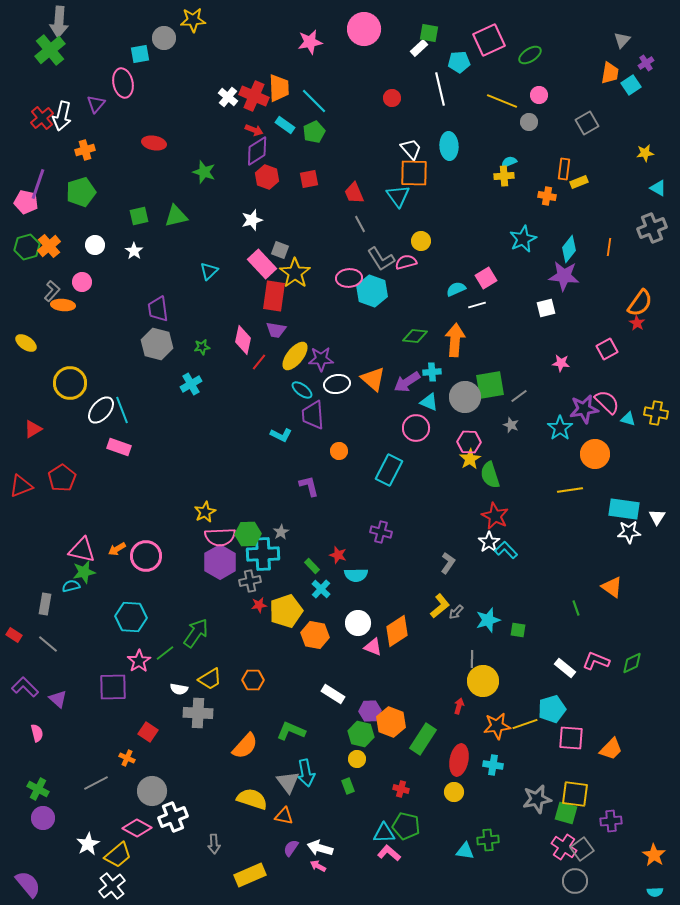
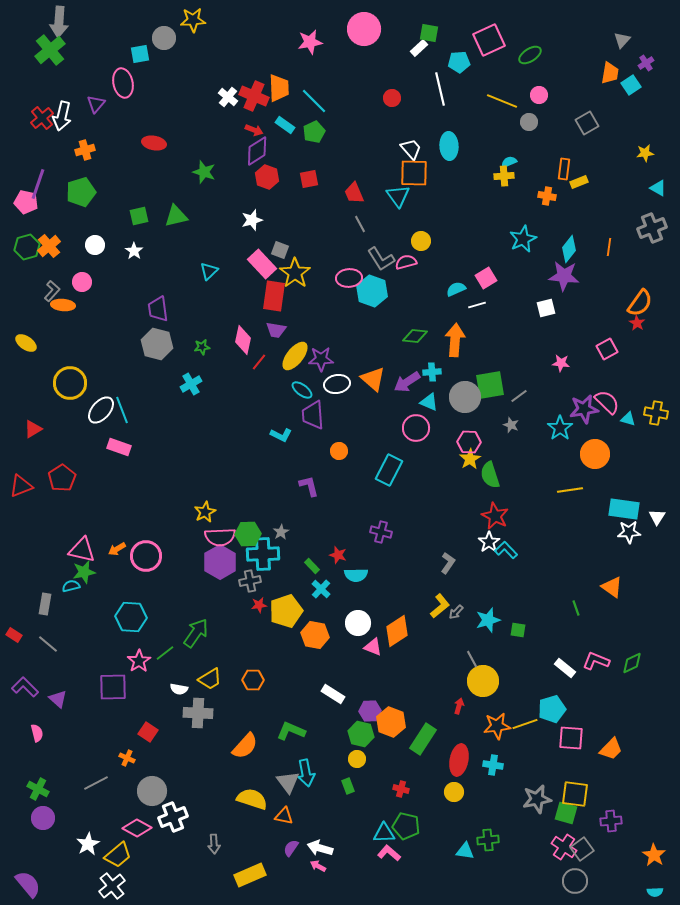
gray line at (472, 659): rotated 30 degrees counterclockwise
